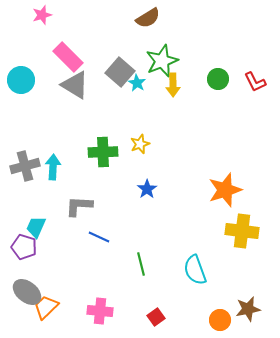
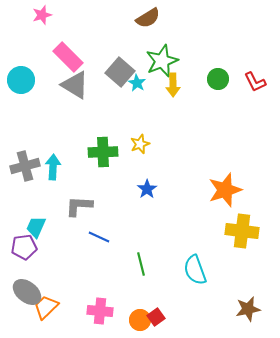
purple pentagon: rotated 25 degrees counterclockwise
orange circle: moved 80 px left
